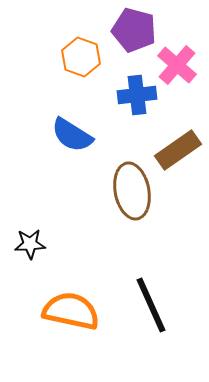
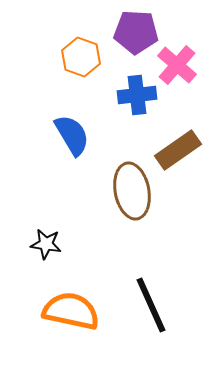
purple pentagon: moved 2 px right, 2 px down; rotated 12 degrees counterclockwise
blue semicircle: rotated 153 degrees counterclockwise
black star: moved 16 px right; rotated 12 degrees clockwise
